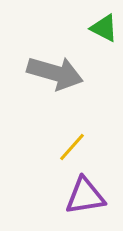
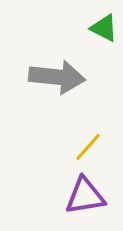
gray arrow: moved 2 px right, 4 px down; rotated 10 degrees counterclockwise
yellow line: moved 16 px right
